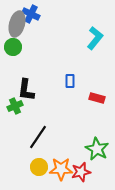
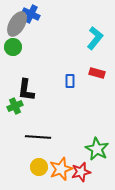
gray ellipse: rotated 15 degrees clockwise
red rectangle: moved 25 px up
black line: rotated 60 degrees clockwise
orange star: rotated 20 degrees counterclockwise
